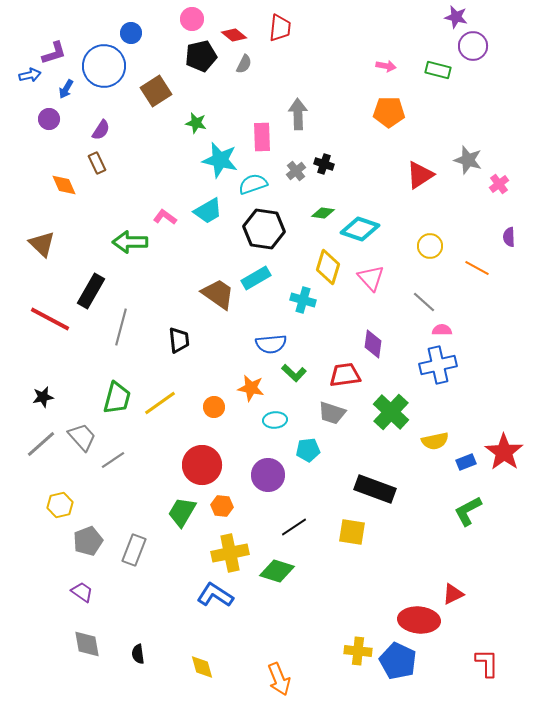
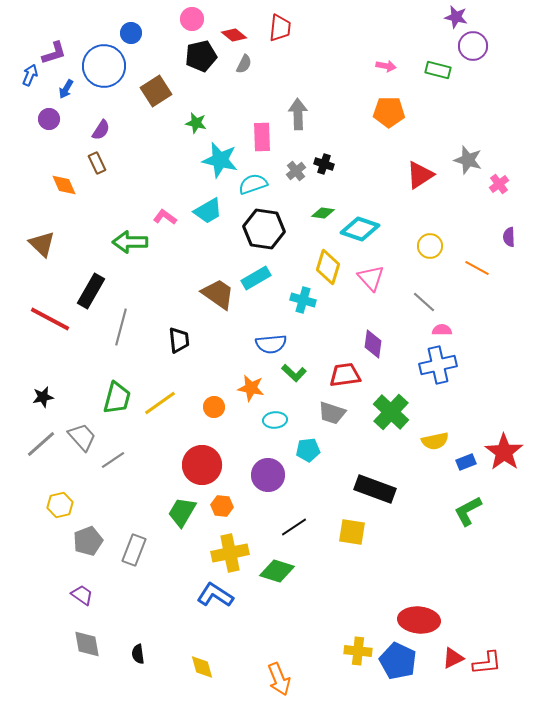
blue arrow at (30, 75): rotated 55 degrees counterclockwise
purple trapezoid at (82, 592): moved 3 px down
red triangle at (453, 594): moved 64 px down
red L-shape at (487, 663): rotated 84 degrees clockwise
